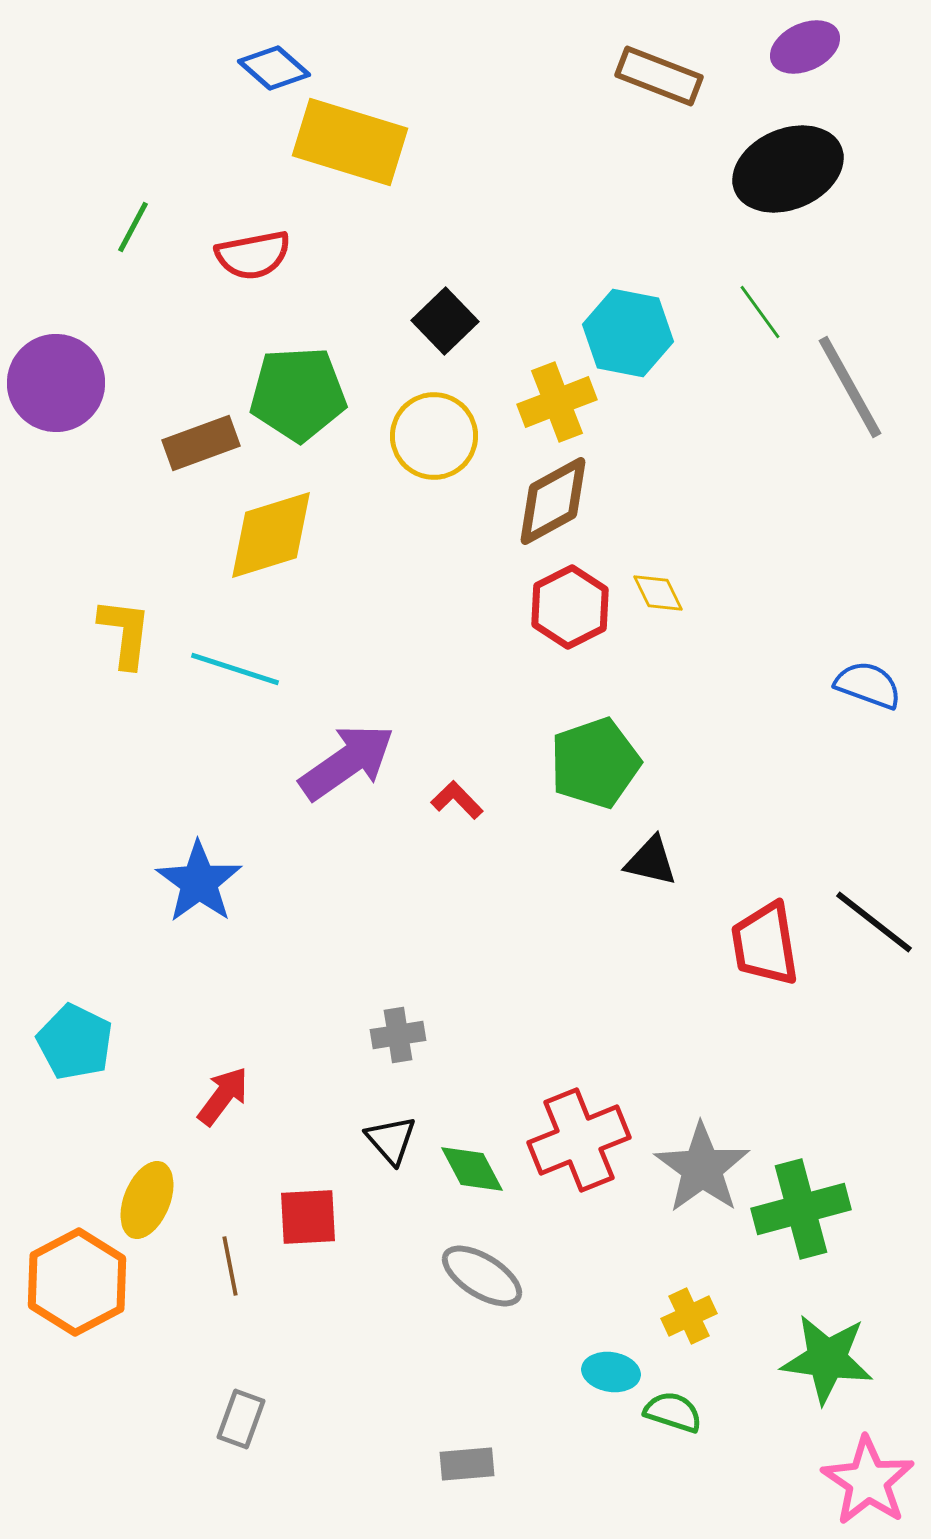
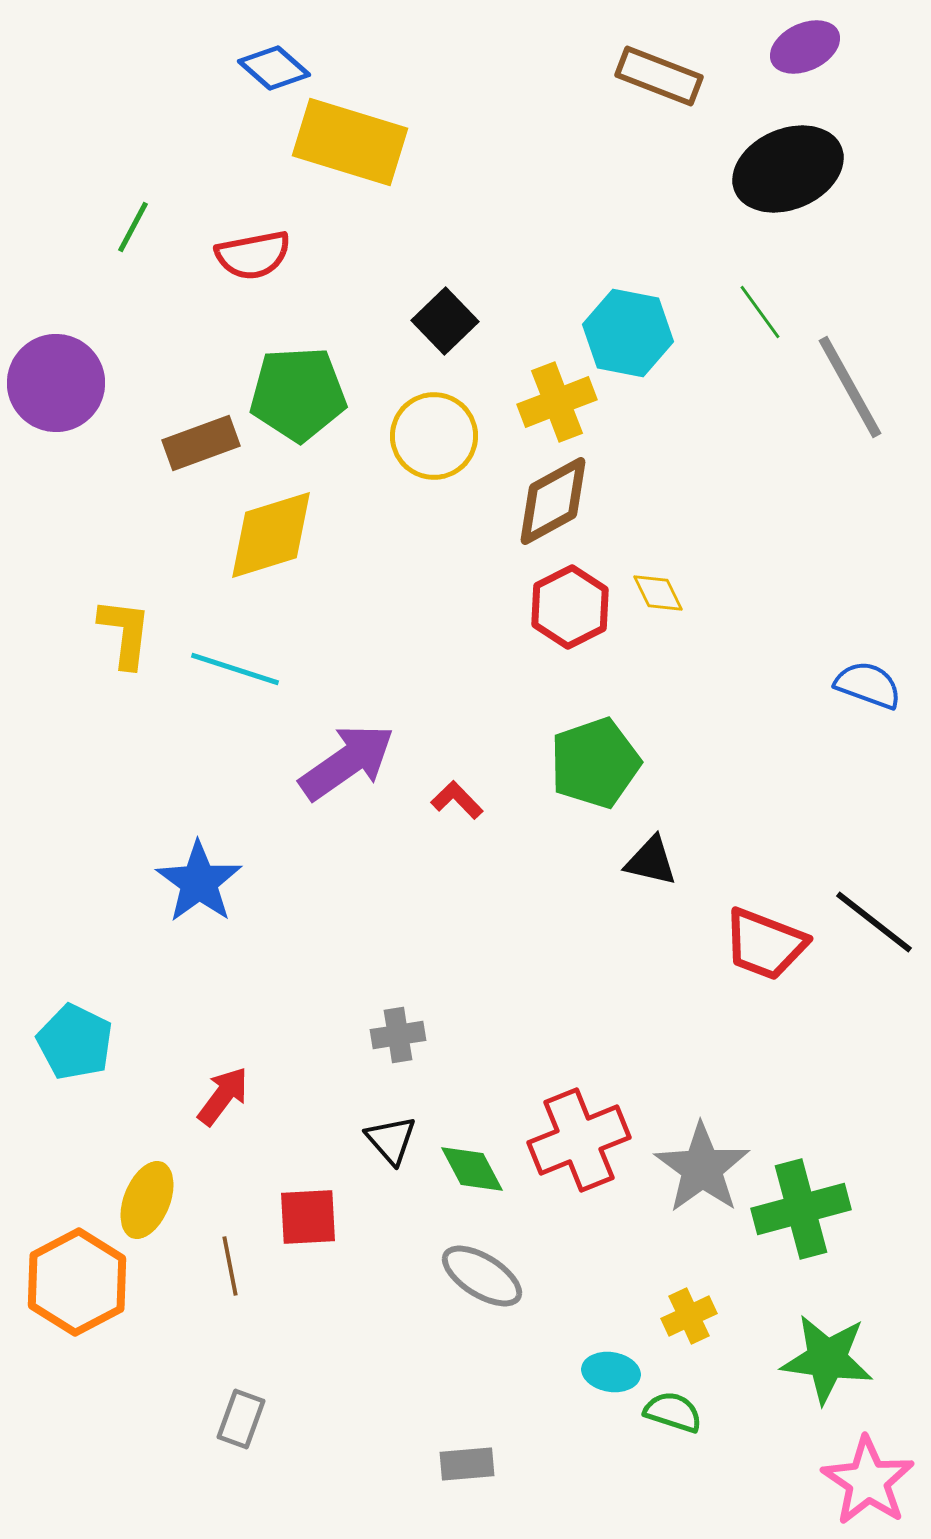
red trapezoid at (765, 944): rotated 60 degrees counterclockwise
